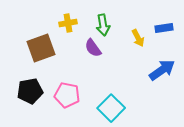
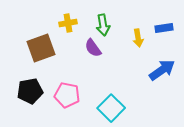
yellow arrow: rotated 18 degrees clockwise
